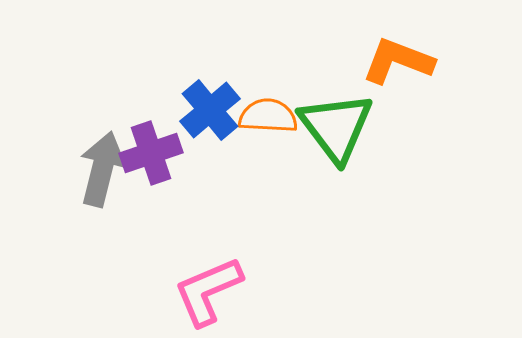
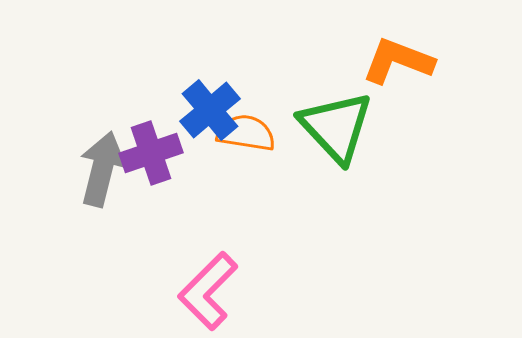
orange semicircle: moved 22 px left, 17 px down; rotated 6 degrees clockwise
green triangle: rotated 6 degrees counterclockwise
pink L-shape: rotated 22 degrees counterclockwise
